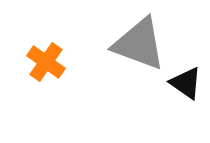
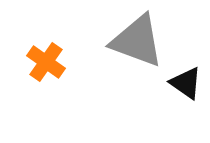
gray triangle: moved 2 px left, 3 px up
